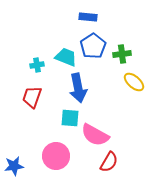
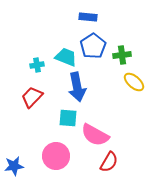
green cross: moved 1 px down
blue arrow: moved 1 px left, 1 px up
red trapezoid: rotated 25 degrees clockwise
cyan square: moved 2 px left
